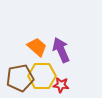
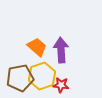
purple arrow: rotated 20 degrees clockwise
yellow hexagon: rotated 20 degrees counterclockwise
